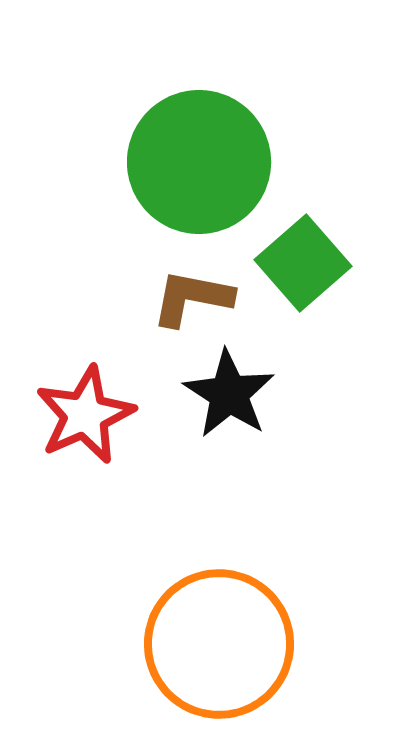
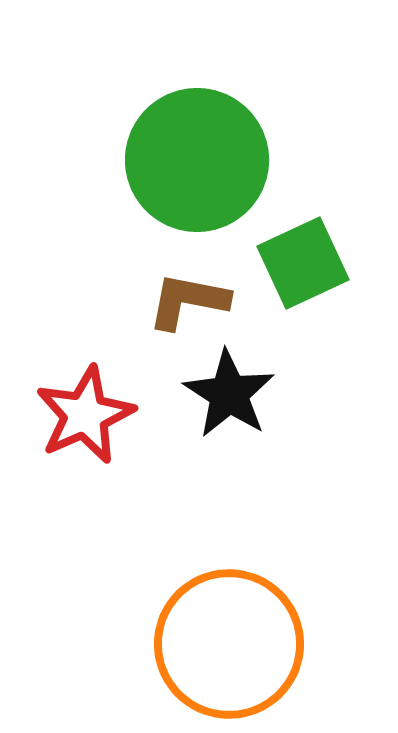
green circle: moved 2 px left, 2 px up
green square: rotated 16 degrees clockwise
brown L-shape: moved 4 px left, 3 px down
orange circle: moved 10 px right
